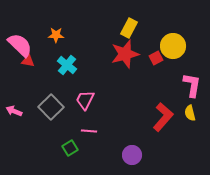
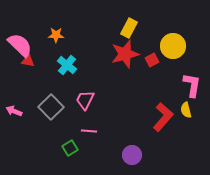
red square: moved 4 px left, 2 px down
yellow semicircle: moved 4 px left, 3 px up
